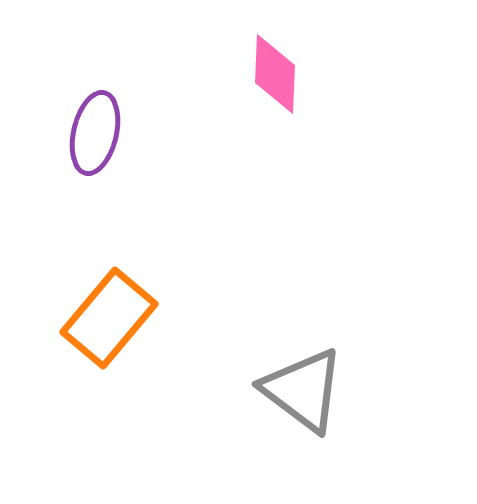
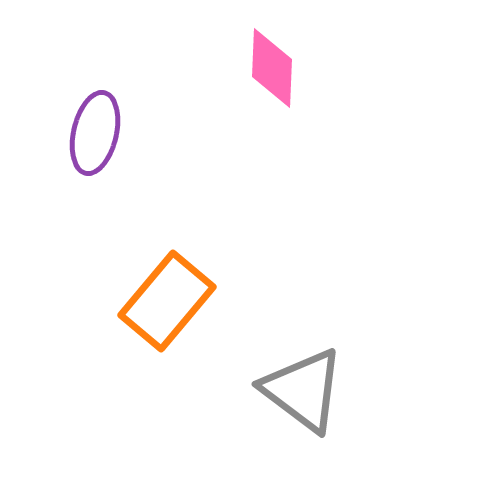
pink diamond: moved 3 px left, 6 px up
orange rectangle: moved 58 px right, 17 px up
